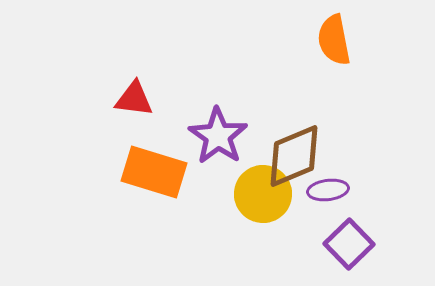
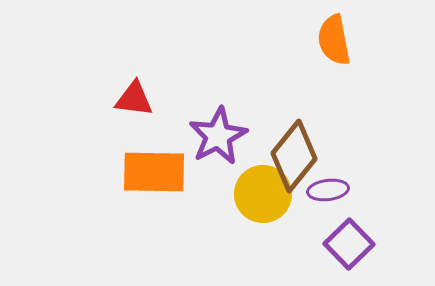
purple star: rotated 10 degrees clockwise
brown diamond: rotated 28 degrees counterclockwise
orange rectangle: rotated 16 degrees counterclockwise
